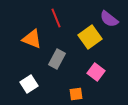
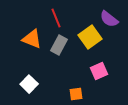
gray rectangle: moved 2 px right, 14 px up
pink square: moved 3 px right, 1 px up; rotated 30 degrees clockwise
white square: rotated 12 degrees counterclockwise
